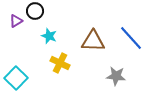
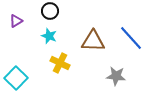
black circle: moved 15 px right
